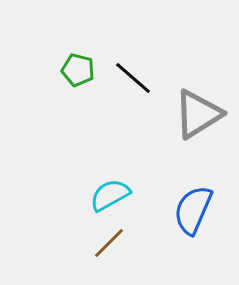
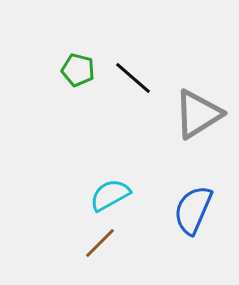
brown line: moved 9 px left
